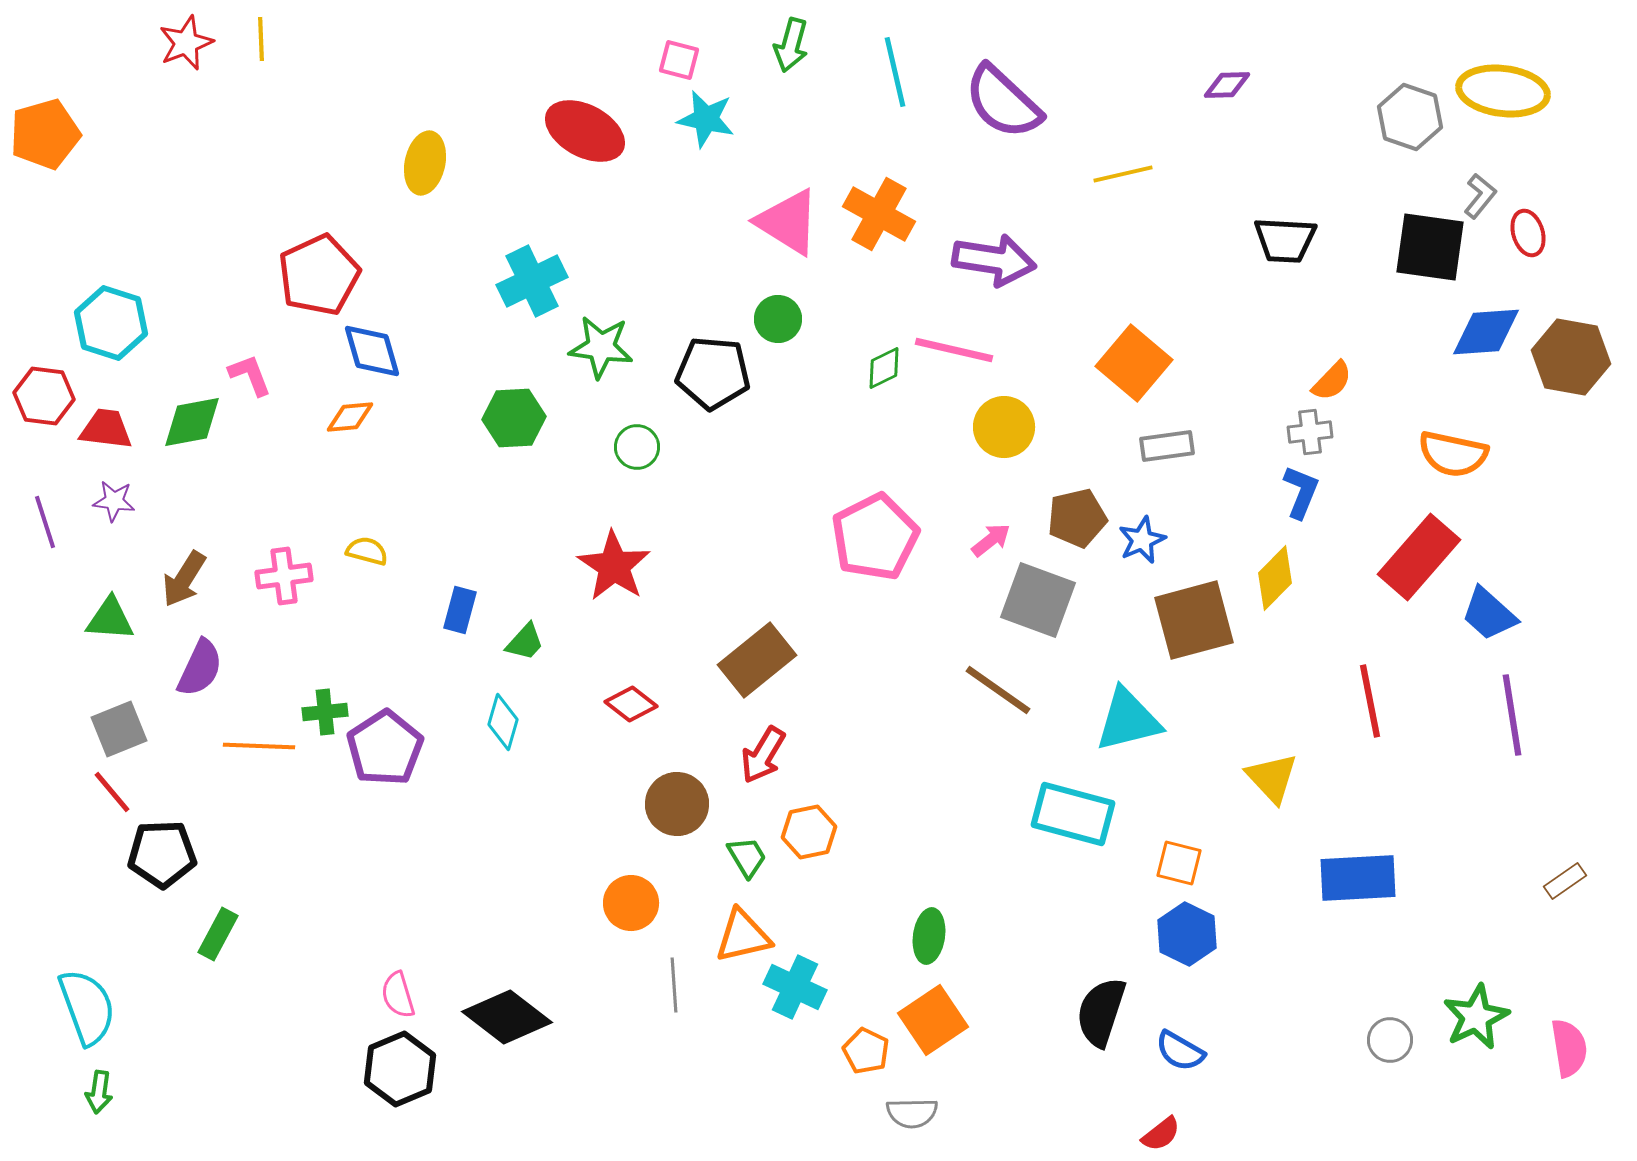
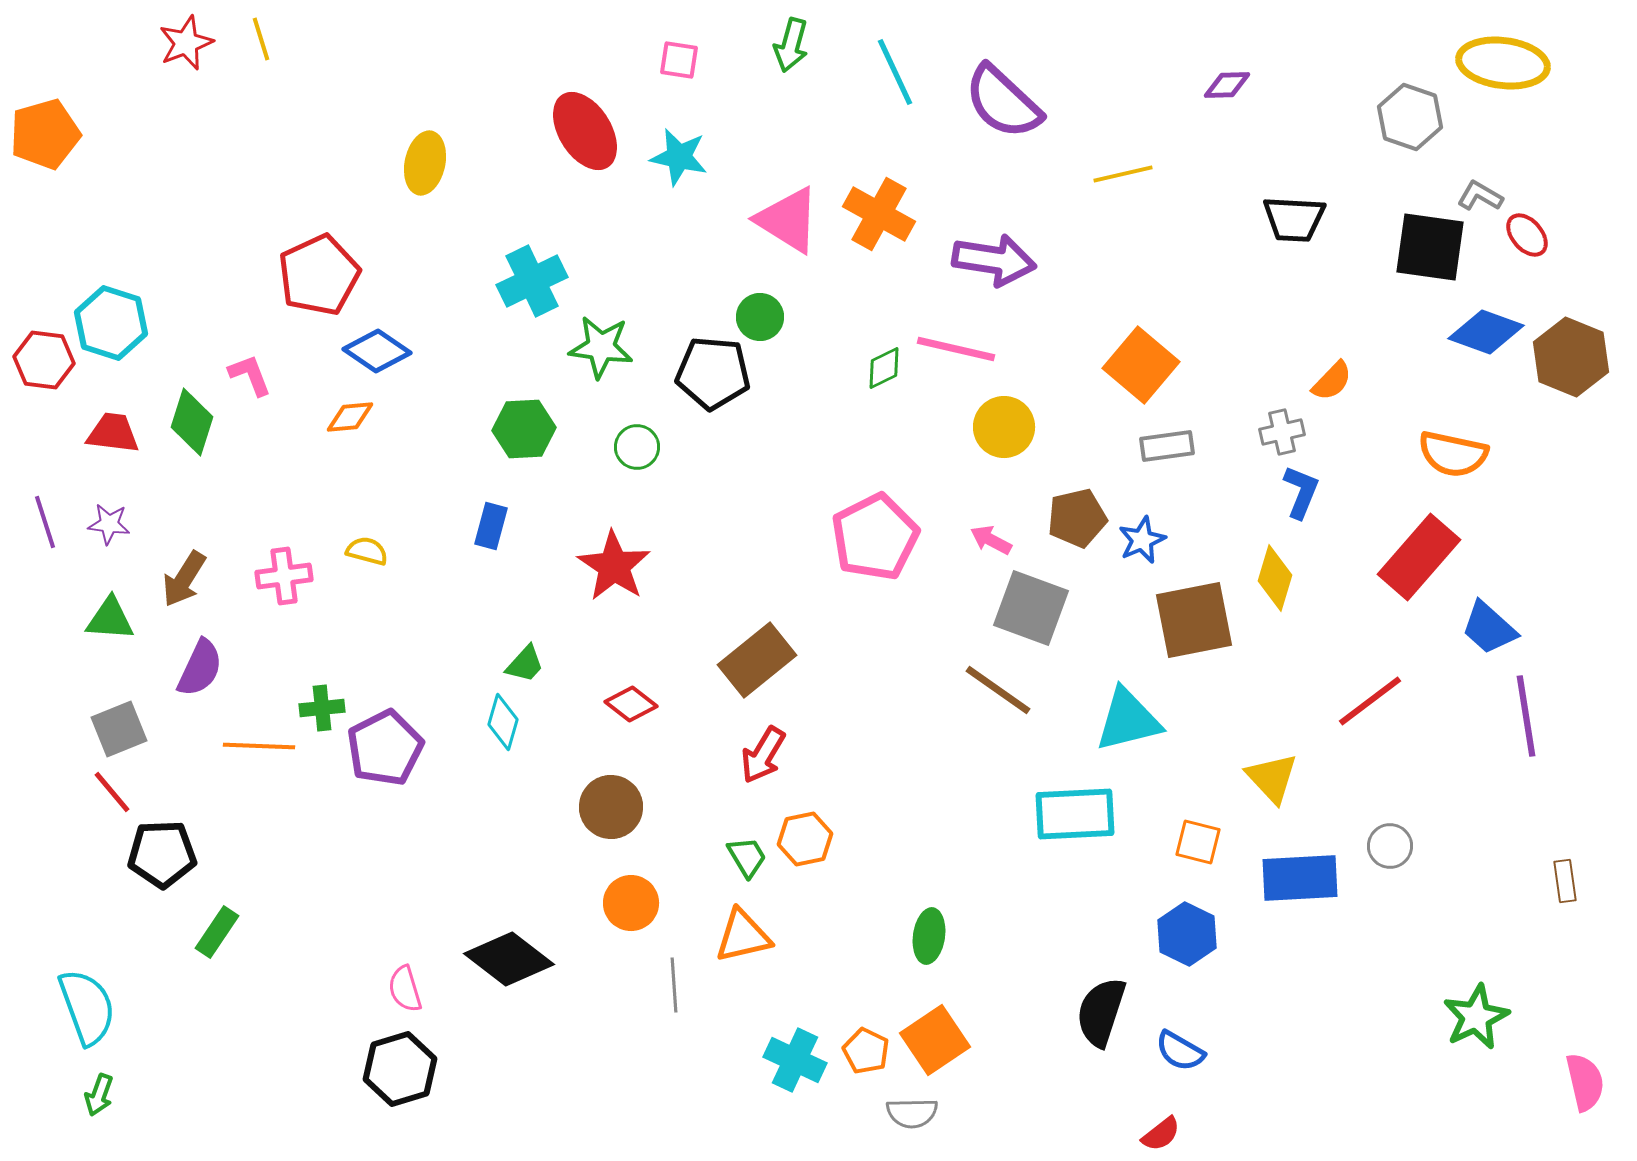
yellow line at (261, 39): rotated 15 degrees counterclockwise
pink square at (679, 60): rotated 6 degrees counterclockwise
cyan line at (895, 72): rotated 12 degrees counterclockwise
yellow ellipse at (1503, 91): moved 28 px up
cyan star at (706, 119): moved 27 px left, 38 px down
red ellipse at (585, 131): rotated 30 degrees clockwise
gray L-shape at (1480, 196): rotated 99 degrees counterclockwise
pink triangle at (788, 222): moved 2 px up
red ellipse at (1528, 233): moved 1 px left, 2 px down; rotated 24 degrees counterclockwise
black trapezoid at (1285, 240): moved 9 px right, 21 px up
green circle at (778, 319): moved 18 px left, 2 px up
blue diamond at (1486, 332): rotated 24 degrees clockwise
pink line at (954, 350): moved 2 px right, 1 px up
blue diamond at (372, 351): moved 5 px right; rotated 40 degrees counterclockwise
brown hexagon at (1571, 357): rotated 12 degrees clockwise
orange square at (1134, 363): moved 7 px right, 2 px down
red hexagon at (44, 396): moved 36 px up
green hexagon at (514, 418): moved 10 px right, 11 px down
green diamond at (192, 422): rotated 62 degrees counterclockwise
red trapezoid at (106, 429): moved 7 px right, 4 px down
gray cross at (1310, 432): moved 28 px left; rotated 6 degrees counterclockwise
purple star at (114, 501): moved 5 px left, 23 px down
pink arrow at (991, 540): rotated 114 degrees counterclockwise
yellow diamond at (1275, 578): rotated 28 degrees counterclockwise
gray square at (1038, 600): moved 7 px left, 8 px down
blue rectangle at (460, 610): moved 31 px right, 84 px up
blue trapezoid at (1489, 614): moved 14 px down
brown square at (1194, 620): rotated 4 degrees clockwise
green trapezoid at (525, 642): moved 22 px down
red line at (1370, 701): rotated 64 degrees clockwise
green cross at (325, 712): moved 3 px left, 4 px up
purple line at (1512, 715): moved 14 px right, 1 px down
purple pentagon at (385, 748): rotated 6 degrees clockwise
brown circle at (677, 804): moved 66 px left, 3 px down
cyan rectangle at (1073, 814): moved 2 px right; rotated 18 degrees counterclockwise
orange hexagon at (809, 832): moved 4 px left, 7 px down
orange square at (1179, 863): moved 19 px right, 21 px up
blue rectangle at (1358, 878): moved 58 px left
brown rectangle at (1565, 881): rotated 63 degrees counterclockwise
green rectangle at (218, 934): moved 1 px left, 2 px up; rotated 6 degrees clockwise
cyan cross at (795, 987): moved 73 px down
pink semicircle at (398, 995): moved 7 px right, 6 px up
black diamond at (507, 1017): moved 2 px right, 58 px up
orange square at (933, 1020): moved 2 px right, 20 px down
gray circle at (1390, 1040): moved 194 px up
pink semicircle at (1569, 1048): moved 16 px right, 34 px down; rotated 4 degrees counterclockwise
black hexagon at (400, 1069): rotated 6 degrees clockwise
green arrow at (99, 1092): moved 3 px down; rotated 12 degrees clockwise
